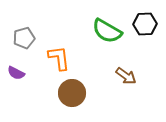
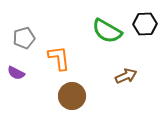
brown arrow: rotated 60 degrees counterclockwise
brown circle: moved 3 px down
